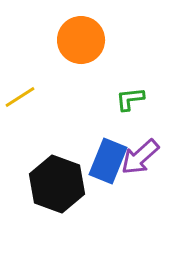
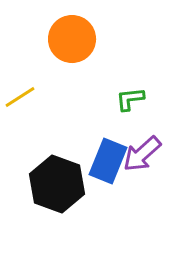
orange circle: moved 9 px left, 1 px up
purple arrow: moved 2 px right, 3 px up
